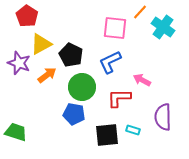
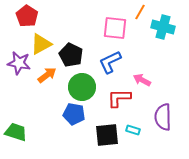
orange line: rotated 14 degrees counterclockwise
cyan cross: rotated 20 degrees counterclockwise
purple star: rotated 10 degrees counterclockwise
